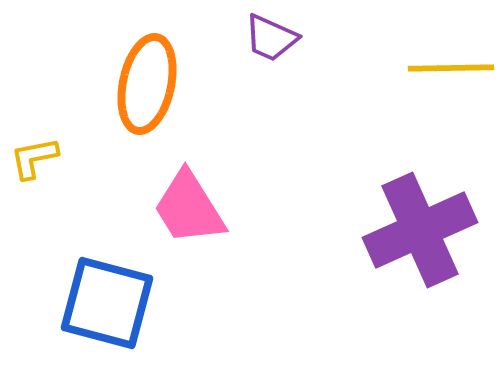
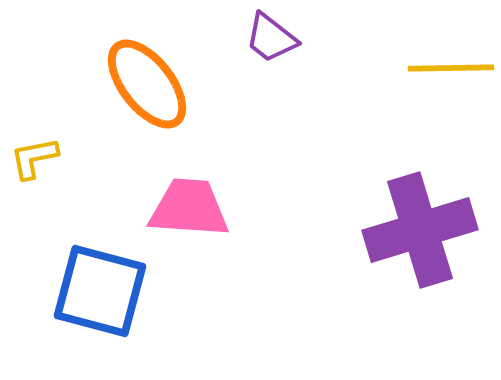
purple trapezoid: rotated 14 degrees clockwise
orange ellipse: rotated 50 degrees counterclockwise
pink trapezoid: rotated 126 degrees clockwise
purple cross: rotated 7 degrees clockwise
blue square: moved 7 px left, 12 px up
